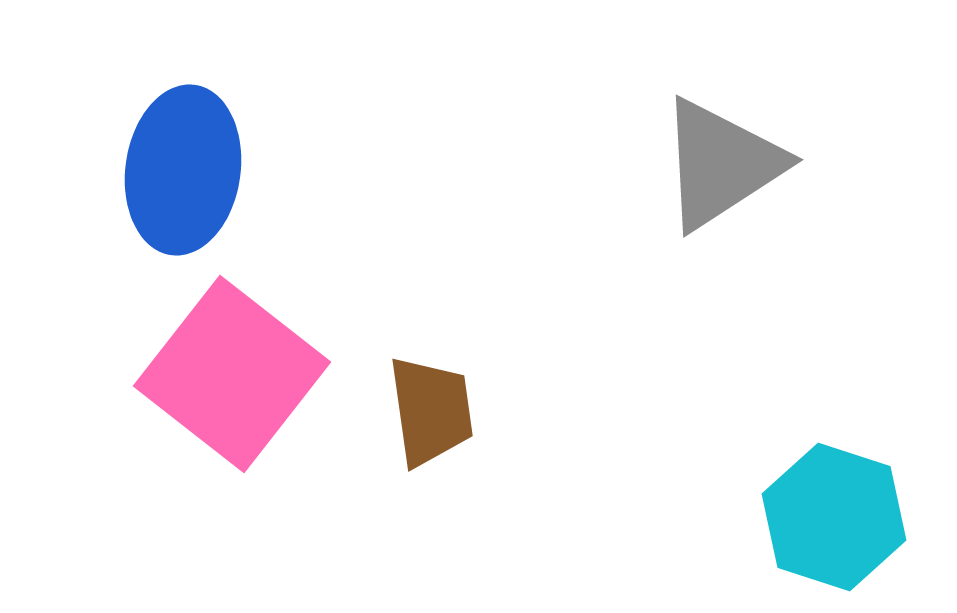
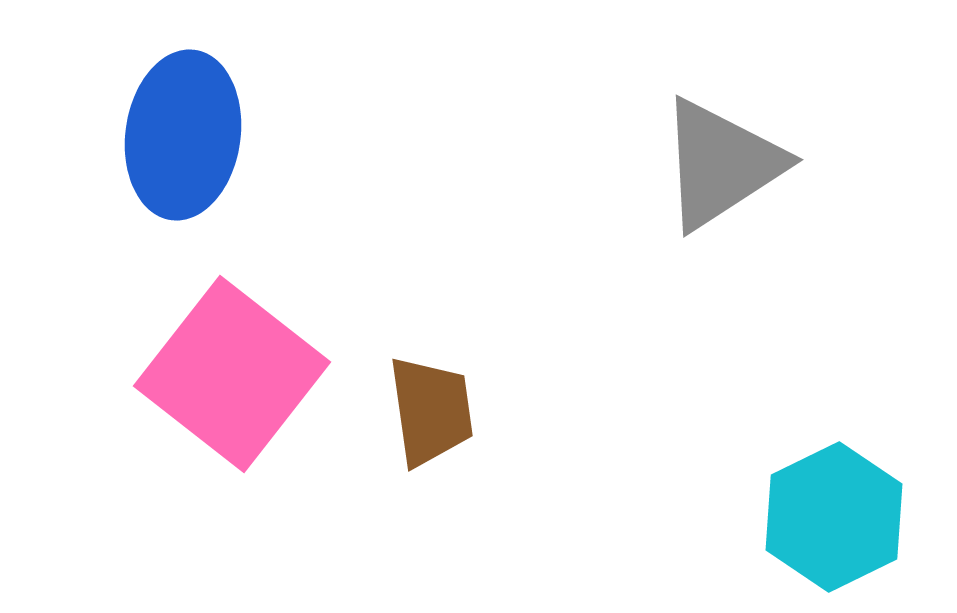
blue ellipse: moved 35 px up
cyan hexagon: rotated 16 degrees clockwise
